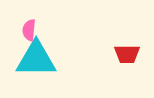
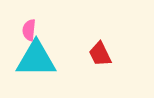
red trapezoid: moved 27 px left; rotated 64 degrees clockwise
